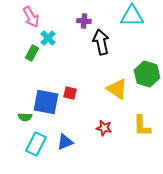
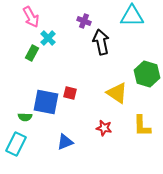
purple cross: rotated 16 degrees clockwise
yellow triangle: moved 4 px down
cyan rectangle: moved 20 px left
